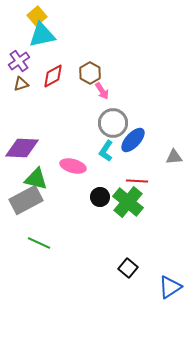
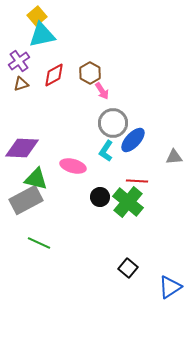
red diamond: moved 1 px right, 1 px up
